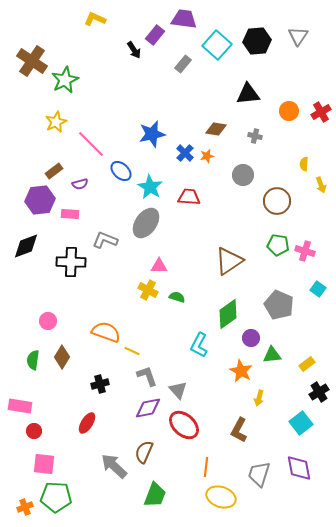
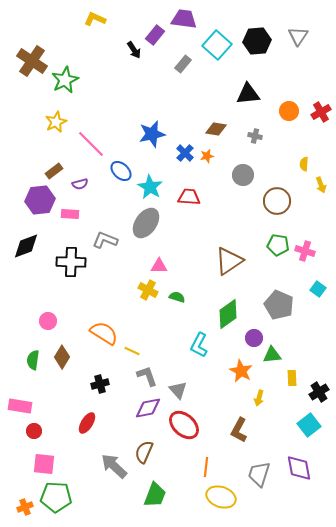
orange semicircle at (106, 332): moved 2 px left, 1 px down; rotated 12 degrees clockwise
purple circle at (251, 338): moved 3 px right
yellow rectangle at (307, 364): moved 15 px left, 14 px down; rotated 56 degrees counterclockwise
cyan square at (301, 423): moved 8 px right, 2 px down
